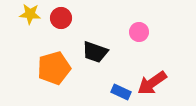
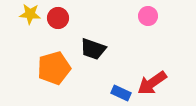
red circle: moved 3 px left
pink circle: moved 9 px right, 16 px up
black trapezoid: moved 2 px left, 3 px up
blue rectangle: moved 1 px down
